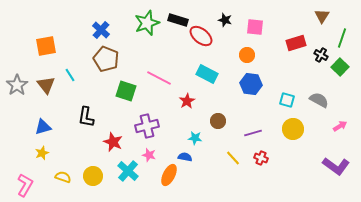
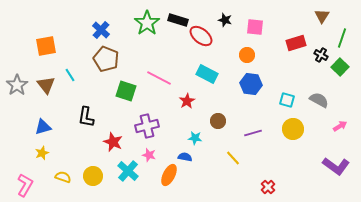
green star at (147, 23): rotated 15 degrees counterclockwise
red cross at (261, 158): moved 7 px right, 29 px down; rotated 24 degrees clockwise
